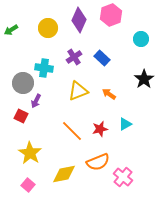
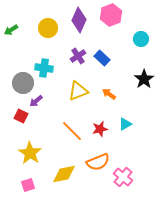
purple cross: moved 4 px right, 1 px up
purple arrow: rotated 24 degrees clockwise
pink square: rotated 32 degrees clockwise
